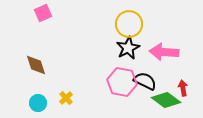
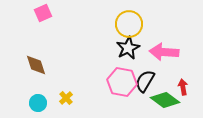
black semicircle: rotated 85 degrees counterclockwise
red arrow: moved 1 px up
green diamond: moved 1 px left
